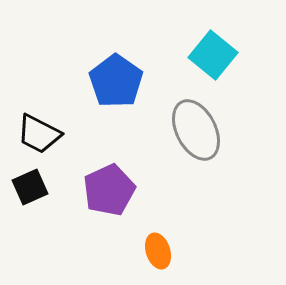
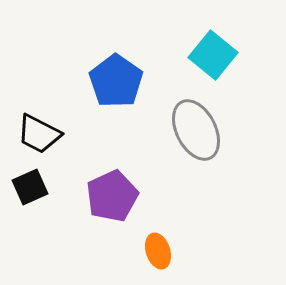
purple pentagon: moved 3 px right, 6 px down
